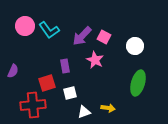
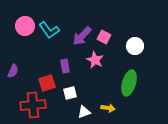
green ellipse: moved 9 px left
